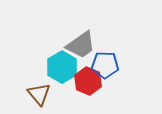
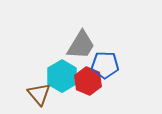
gray trapezoid: rotated 24 degrees counterclockwise
cyan hexagon: moved 9 px down
